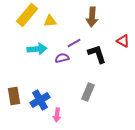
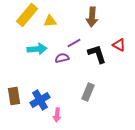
red triangle: moved 4 px left, 4 px down
